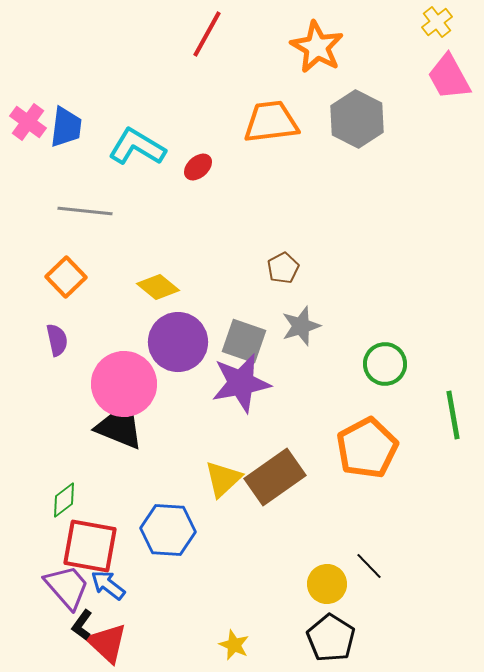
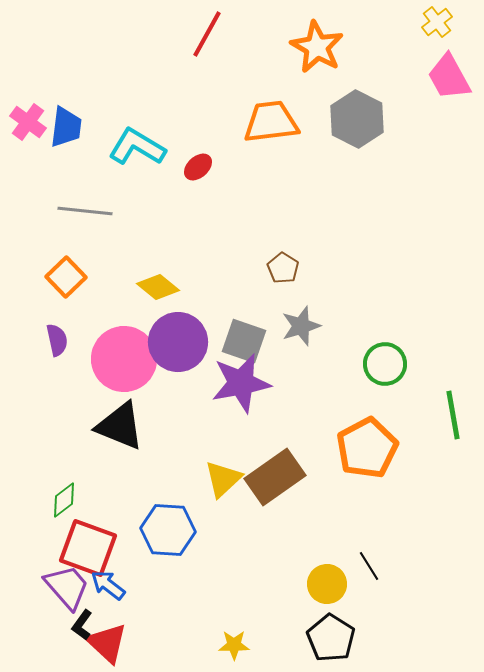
brown pentagon: rotated 12 degrees counterclockwise
pink circle: moved 25 px up
red square: moved 2 px left, 2 px down; rotated 10 degrees clockwise
black line: rotated 12 degrees clockwise
yellow star: rotated 24 degrees counterclockwise
